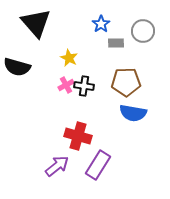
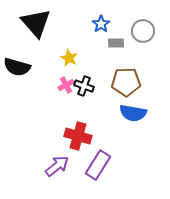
black cross: rotated 12 degrees clockwise
